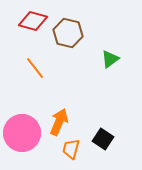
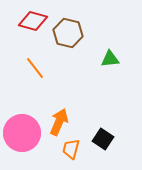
green triangle: rotated 30 degrees clockwise
